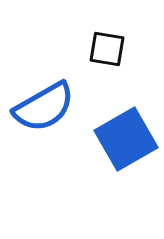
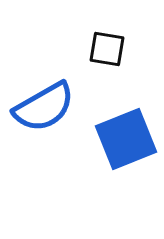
blue square: rotated 8 degrees clockwise
